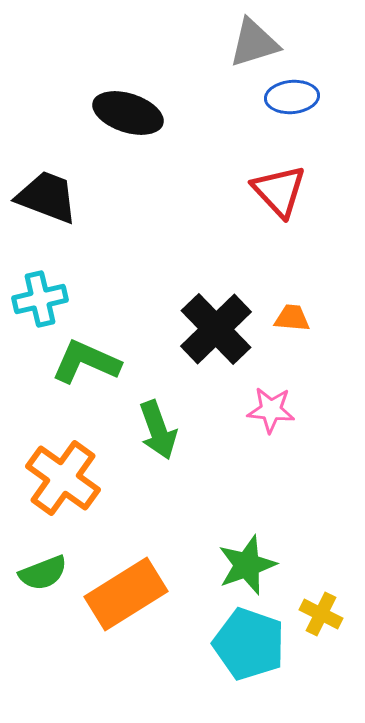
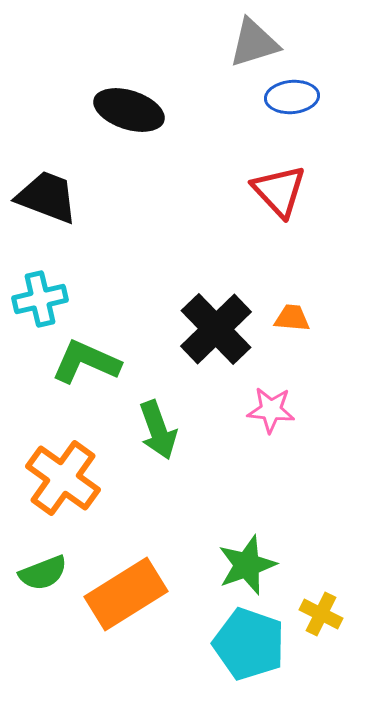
black ellipse: moved 1 px right, 3 px up
